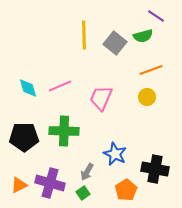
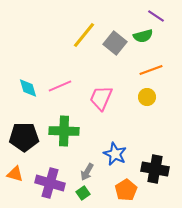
yellow line: rotated 40 degrees clockwise
orange triangle: moved 4 px left, 11 px up; rotated 42 degrees clockwise
